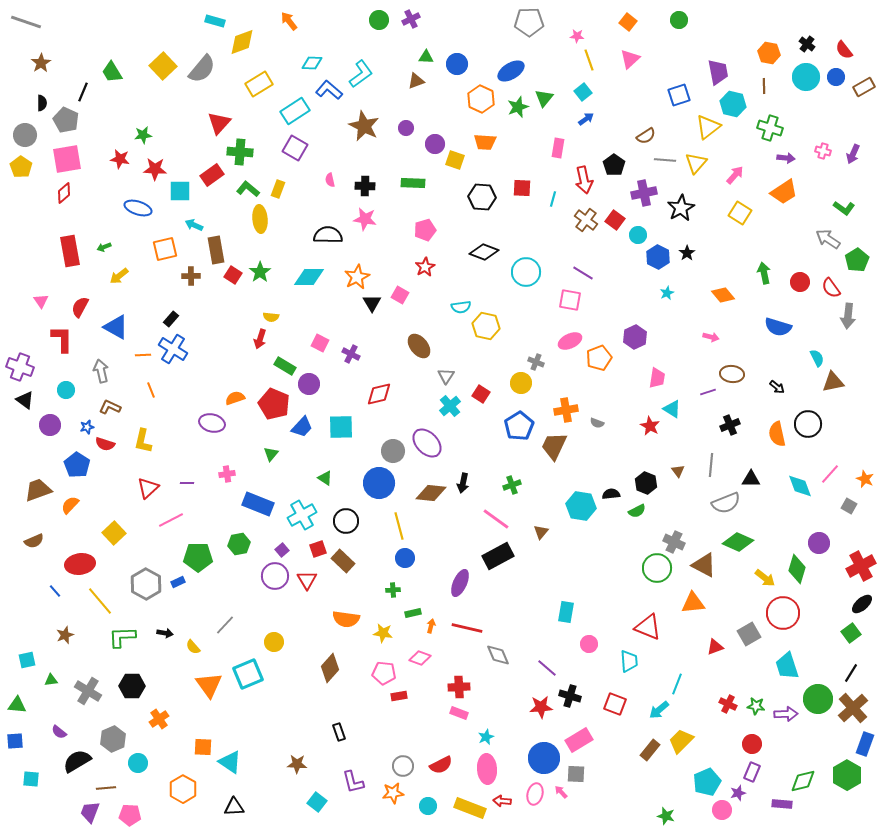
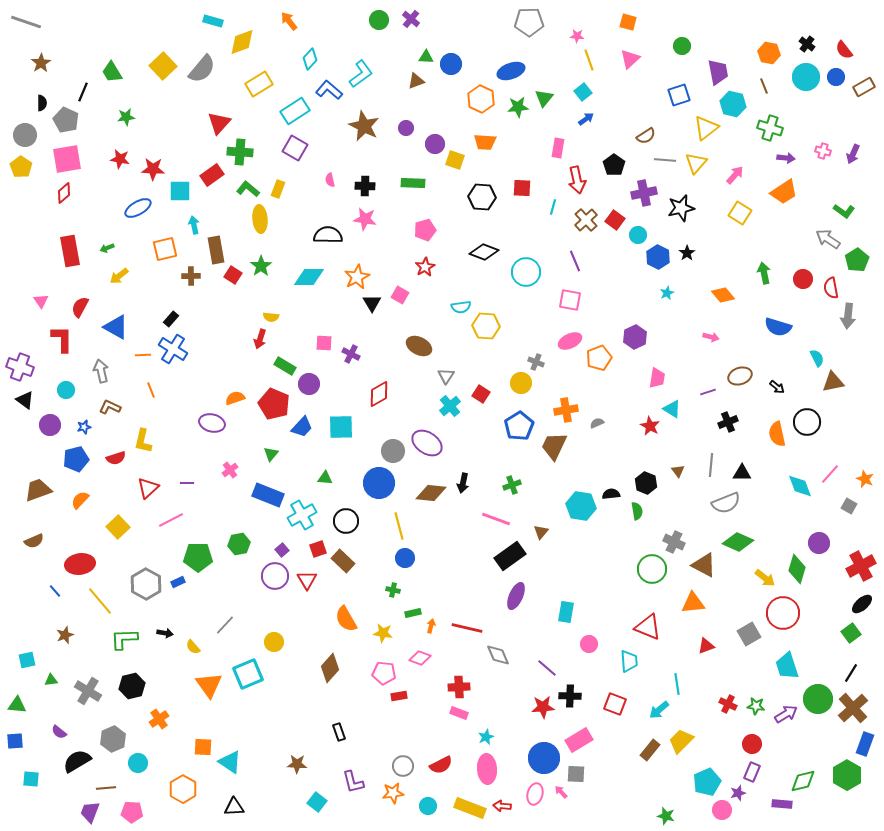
purple cross at (411, 19): rotated 24 degrees counterclockwise
green circle at (679, 20): moved 3 px right, 26 px down
cyan rectangle at (215, 21): moved 2 px left
orange square at (628, 22): rotated 24 degrees counterclockwise
cyan diamond at (312, 63): moved 2 px left, 4 px up; rotated 50 degrees counterclockwise
blue circle at (457, 64): moved 6 px left
blue ellipse at (511, 71): rotated 12 degrees clockwise
brown line at (764, 86): rotated 21 degrees counterclockwise
green star at (518, 107): rotated 15 degrees clockwise
yellow triangle at (708, 127): moved 2 px left, 1 px down
green star at (143, 135): moved 17 px left, 18 px up
red star at (155, 169): moved 2 px left
red arrow at (584, 180): moved 7 px left
cyan line at (553, 199): moved 8 px down
blue ellipse at (138, 208): rotated 48 degrees counterclockwise
black star at (681, 208): rotated 16 degrees clockwise
green L-shape at (844, 208): moved 3 px down
brown cross at (586, 220): rotated 10 degrees clockwise
cyan arrow at (194, 225): rotated 54 degrees clockwise
green arrow at (104, 247): moved 3 px right, 1 px down
green star at (260, 272): moved 1 px right, 6 px up
purple line at (583, 273): moved 8 px left, 12 px up; rotated 35 degrees clockwise
red circle at (800, 282): moved 3 px right, 3 px up
red semicircle at (831, 288): rotated 25 degrees clockwise
yellow hexagon at (486, 326): rotated 8 degrees counterclockwise
pink square at (320, 343): moved 4 px right; rotated 24 degrees counterclockwise
brown ellipse at (419, 346): rotated 25 degrees counterclockwise
brown ellipse at (732, 374): moved 8 px right, 2 px down; rotated 25 degrees counterclockwise
red diamond at (379, 394): rotated 16 degrees counterclockwise
gray semicircle at (597, 423): rotated 136 degrees clockwise
black circle at (808, 424): moved 1 px left, 2 px up
black cross at (730, 425): moved 2 px left, 3 px up
blue star at (87, 427): moved 3 px left
purple ellipse at (427, 443): rotated 12 degrees counterclockwise
red semicircle at (105, 444): moved 11 px right, 14 px down; rotated 36 degrees counterclockwise
blue pentagon at (77, 465): moved 1 px left, 6 px up; rotated 25 degrees clockwise
pink cross at (227, 474): moved 3 px right, 4 px up; rotated 28 degrees counterclockwise
green triangle at (325, 478): rotated 28 degrees counterclockwise
black triangle at (751, 479): moved 9 px left, 6 px up
blue rectangle at (258, 504): moved 10 px right, 9 px up
orange semicircle at (70, 505): moved 10 px right, 5 px up
green semicircle at (637, 511): rotated 72 degrees counterclockwise
pink line at (496, 519): rotated 16 degrees counterclockwise
yellow square at (114, 533): moved 4 px right, 6 px up
black rectangle at (498, 556): moved 12 px right; rotated 8 degrees counterclockwise
green circle at (657, 568): moved 5 px left, 1 px down
purple ellipse at (460, 583): moved 56 px right, 13 px down
green cross at (393, 590): rotated 16 degrees clockwise
orange semicircle at (346, 619): rotated 52 degrees clockwise
green L-shape at (122, 637): moved 2 px right, 2 px down
red triangle at (715, 647): moved 9 px left, 1 px up
cyan line at (677, 684): rotated 30 degrees counterclockwise
black hexagon at (132, 686): rotated 15 degrees counterclockwise
black cross at (570, 696): rotated 15 degrees counterclockwise
red star at (541, 707): moved 2 px right
purple arrow at (786, 714): rotated 30 degrees counterclockwise
red arrow at (502, 801): moved 5 px down
pink pentagon at (130, 815): moved 2 px right, 3 px up
